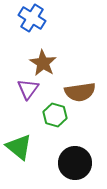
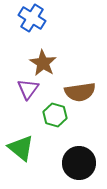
green triangle: moved 2 px right, 1 px down
black circle: moved 4 px right
